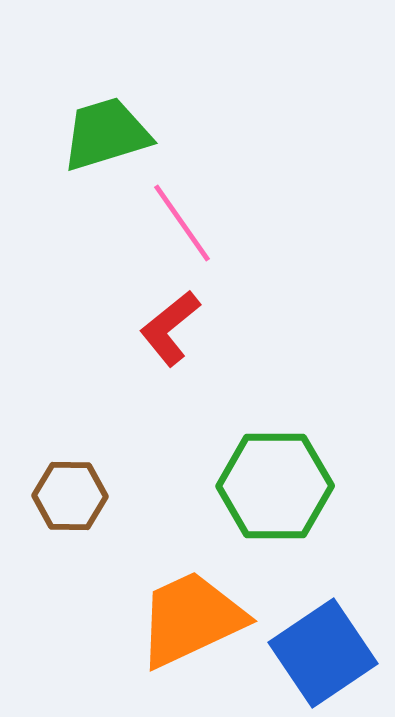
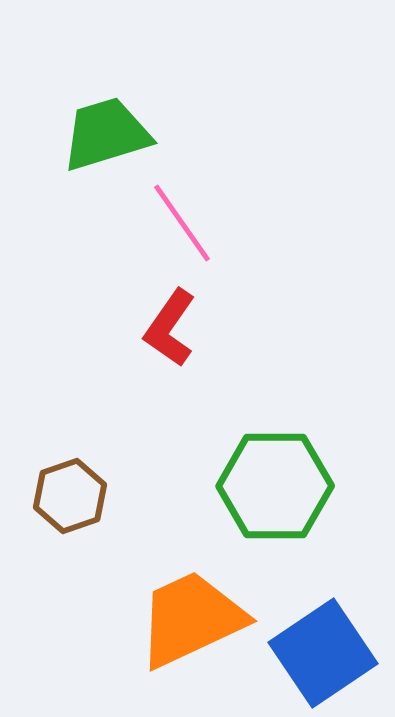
red L-shape: rotated 16 degrees counterclockwise
brown hexagon: rotated 20 degrees counterclockwise
